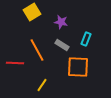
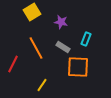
gray rectangle: moved 1 px right, 2 px down
orange line: moved 1 px left, 2 px up
red line: moved 2 px left, 1 px down; rotated 66 degrees counterclockwise
